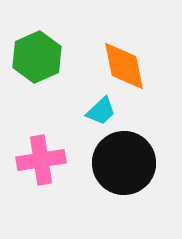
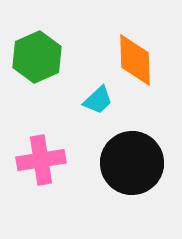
orange diamond: moved 11 px right, 6 px up; rotated 10 degrees clockwise
cyan trapezoid: moved 3 px left, 11 px up
black circle: moved 8 px right
